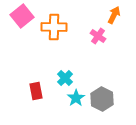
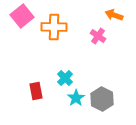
orange arrow: rotated 96 degrees counterclockwise
